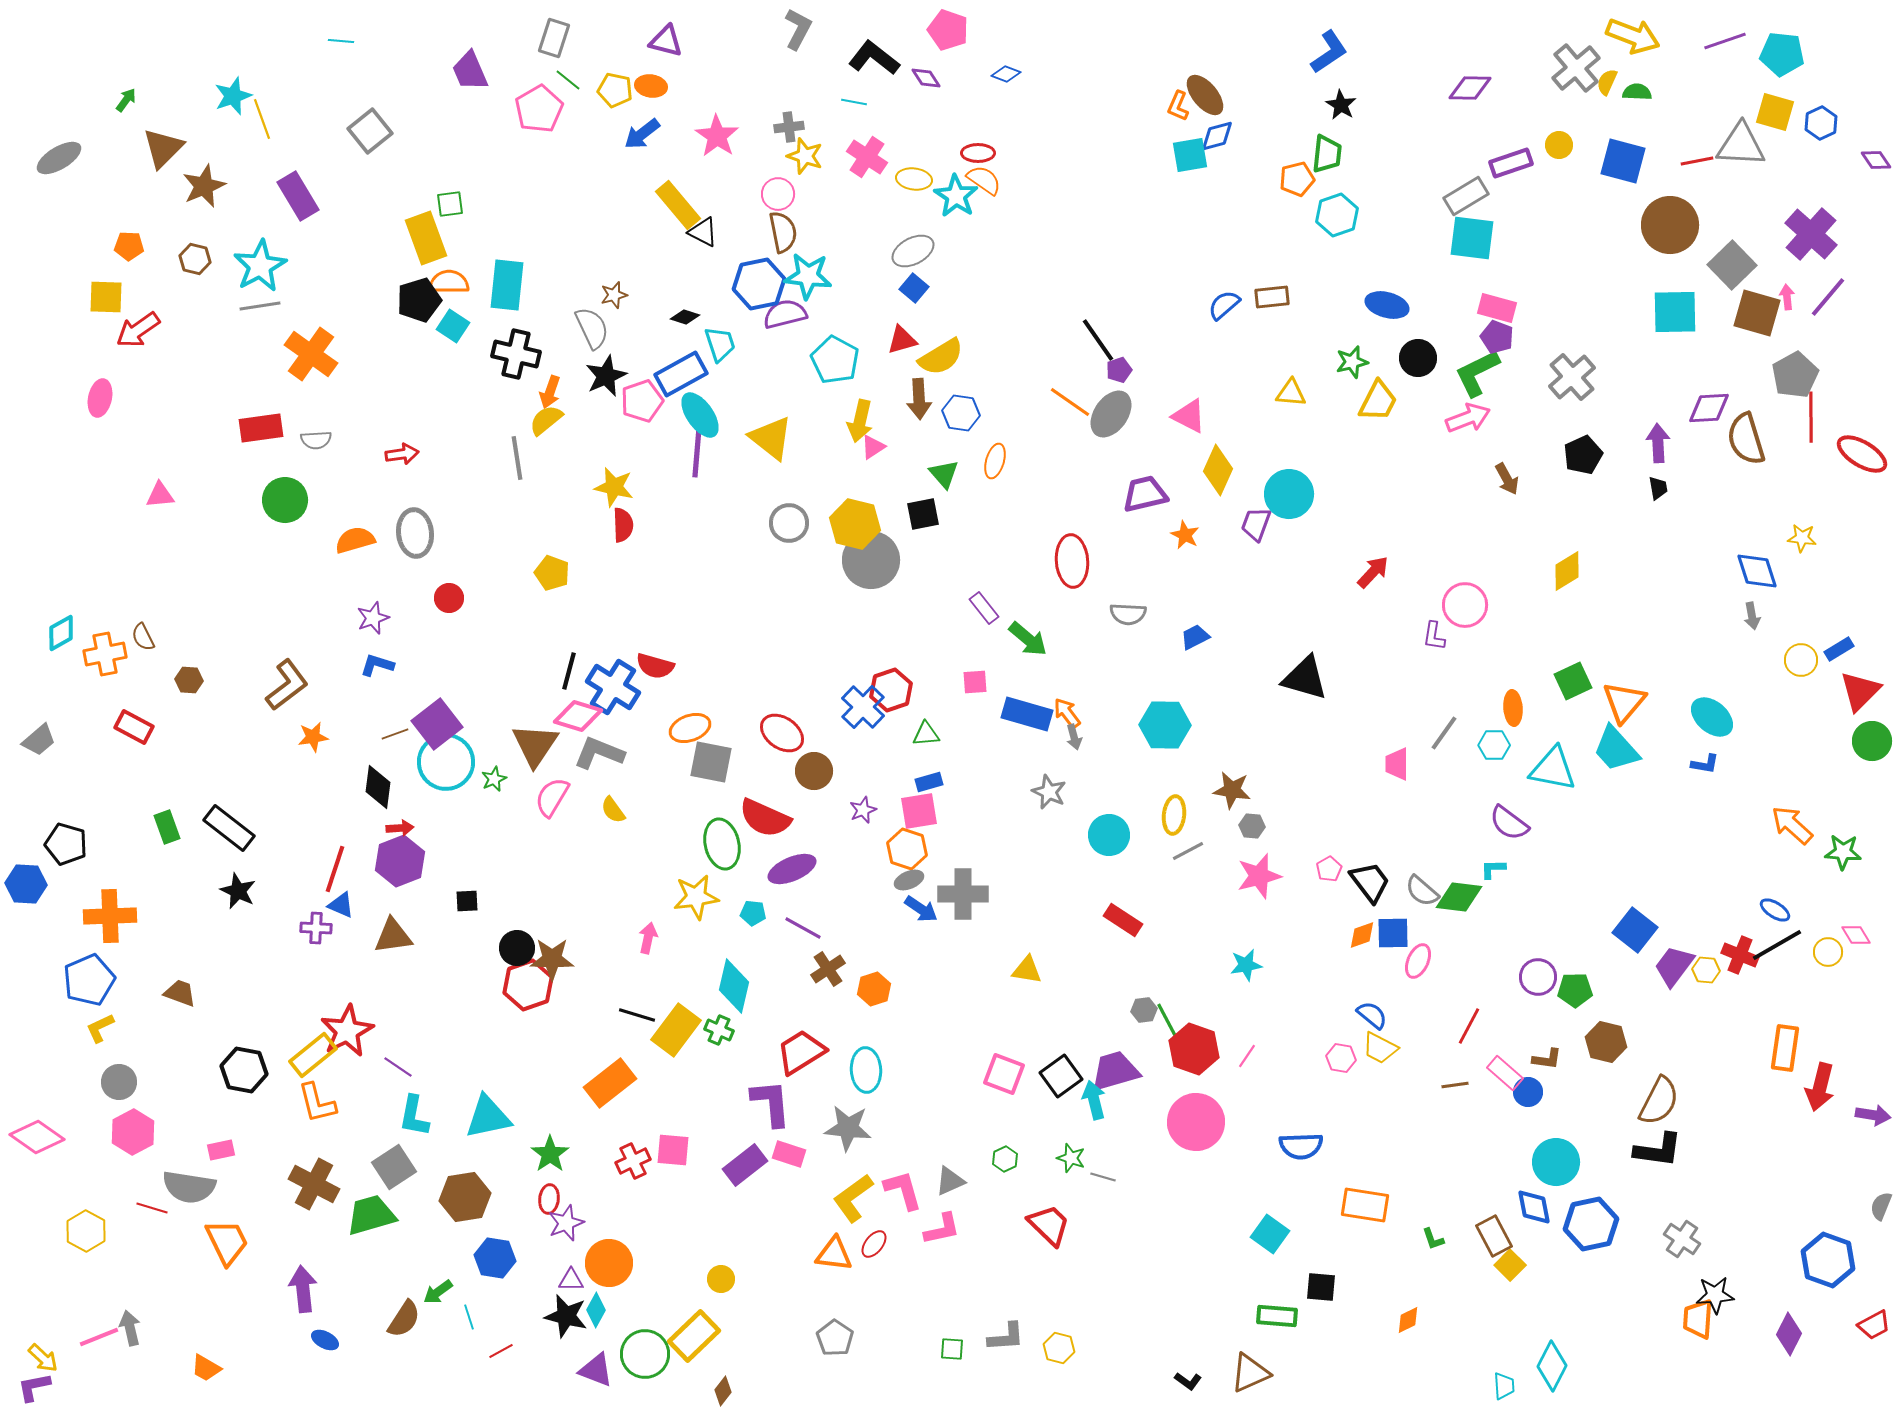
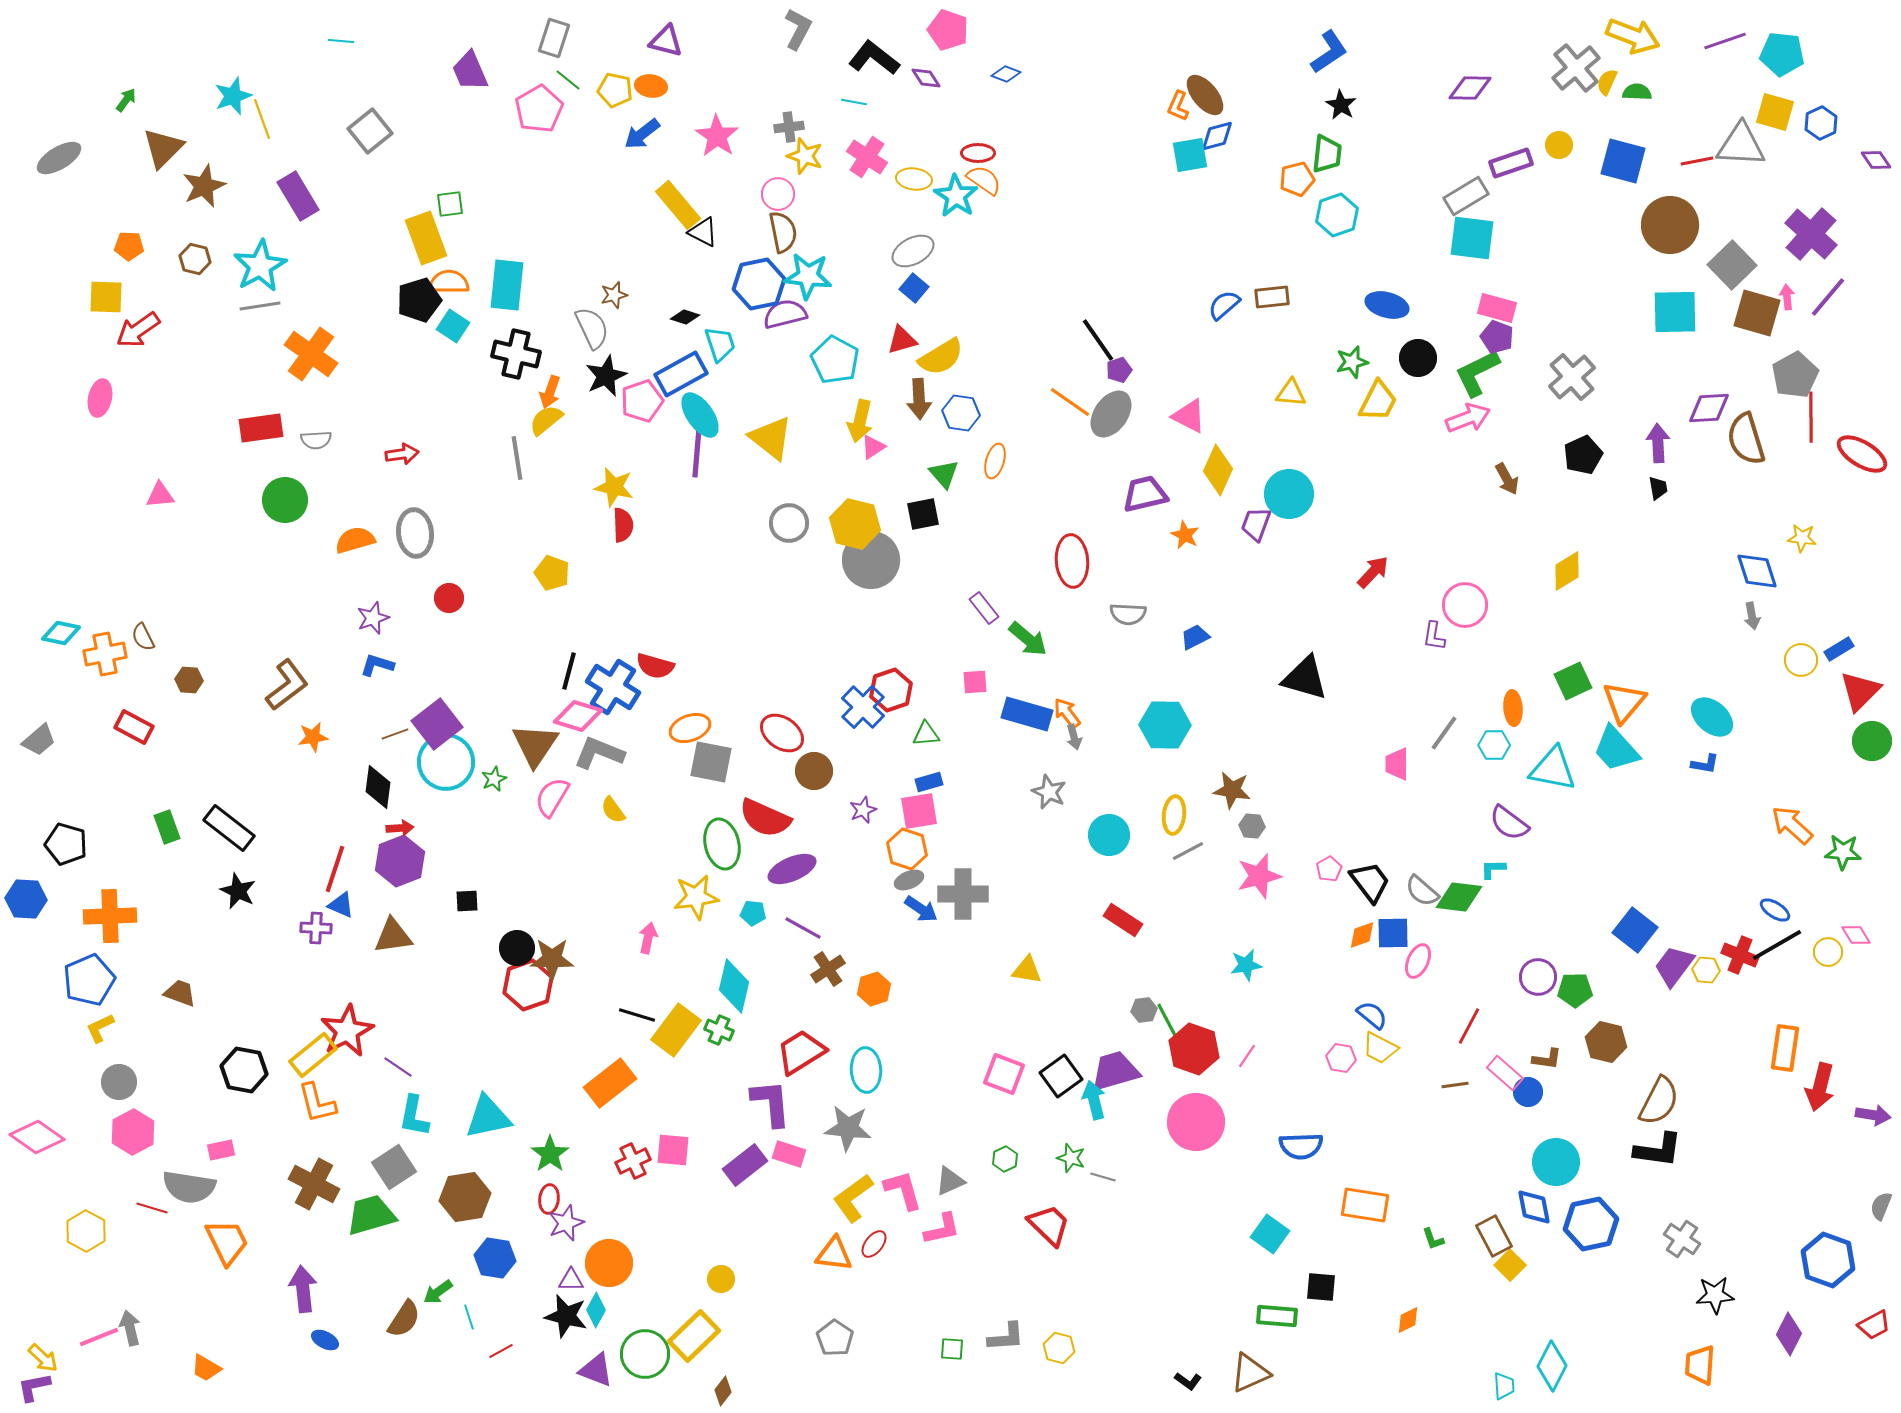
cyan diamond at (61, 633): rotated 42 degrees clockwise
blue hexagon at (26, 884): moved 15 px down
orange trapezoid at (1698, 1319): moved 2 px right, 46 px down
